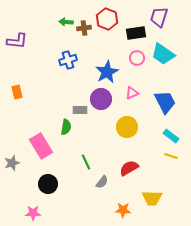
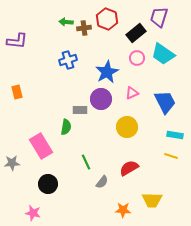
black rectangle: rotated 30 degrees counterclockwise
cyan rectangle: moved 4 px right, 1 px up; rotated 28 degrees counterclockwise
gray star: rotated 14 degrees clockwise
yellow trapezoid: moved 2 px down
pink star: rotated 14 degrees clockwise
